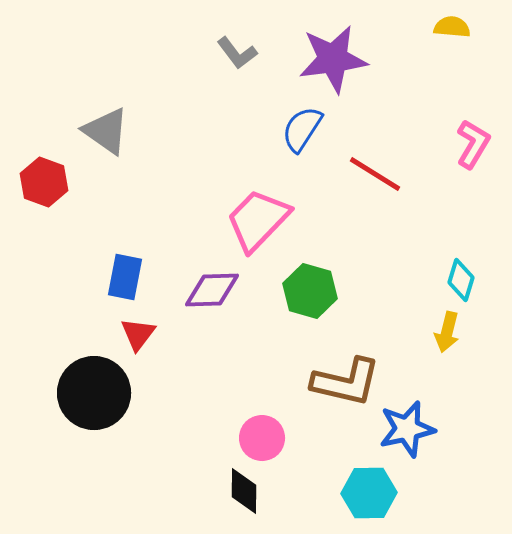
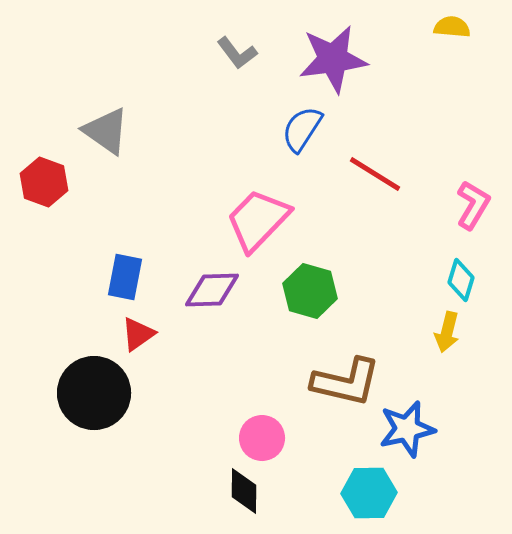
pink L-shape: moved 61 px down
red triangle: rotated 18 degrees clockwise
